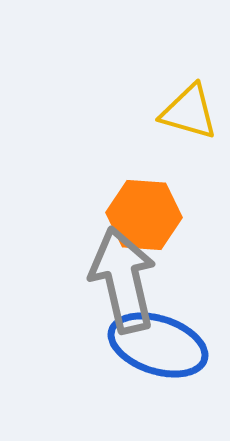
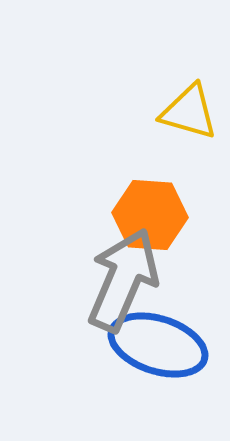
orange hexagon: moved 6 px right
gray arrow: rotated 36 degrees clockwise
